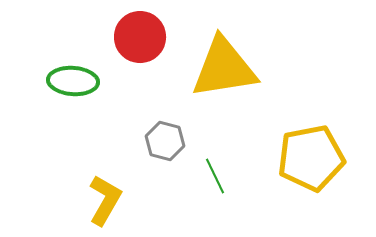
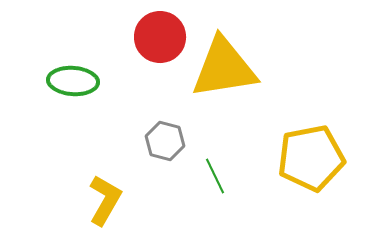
red circle: moved 20 px right
